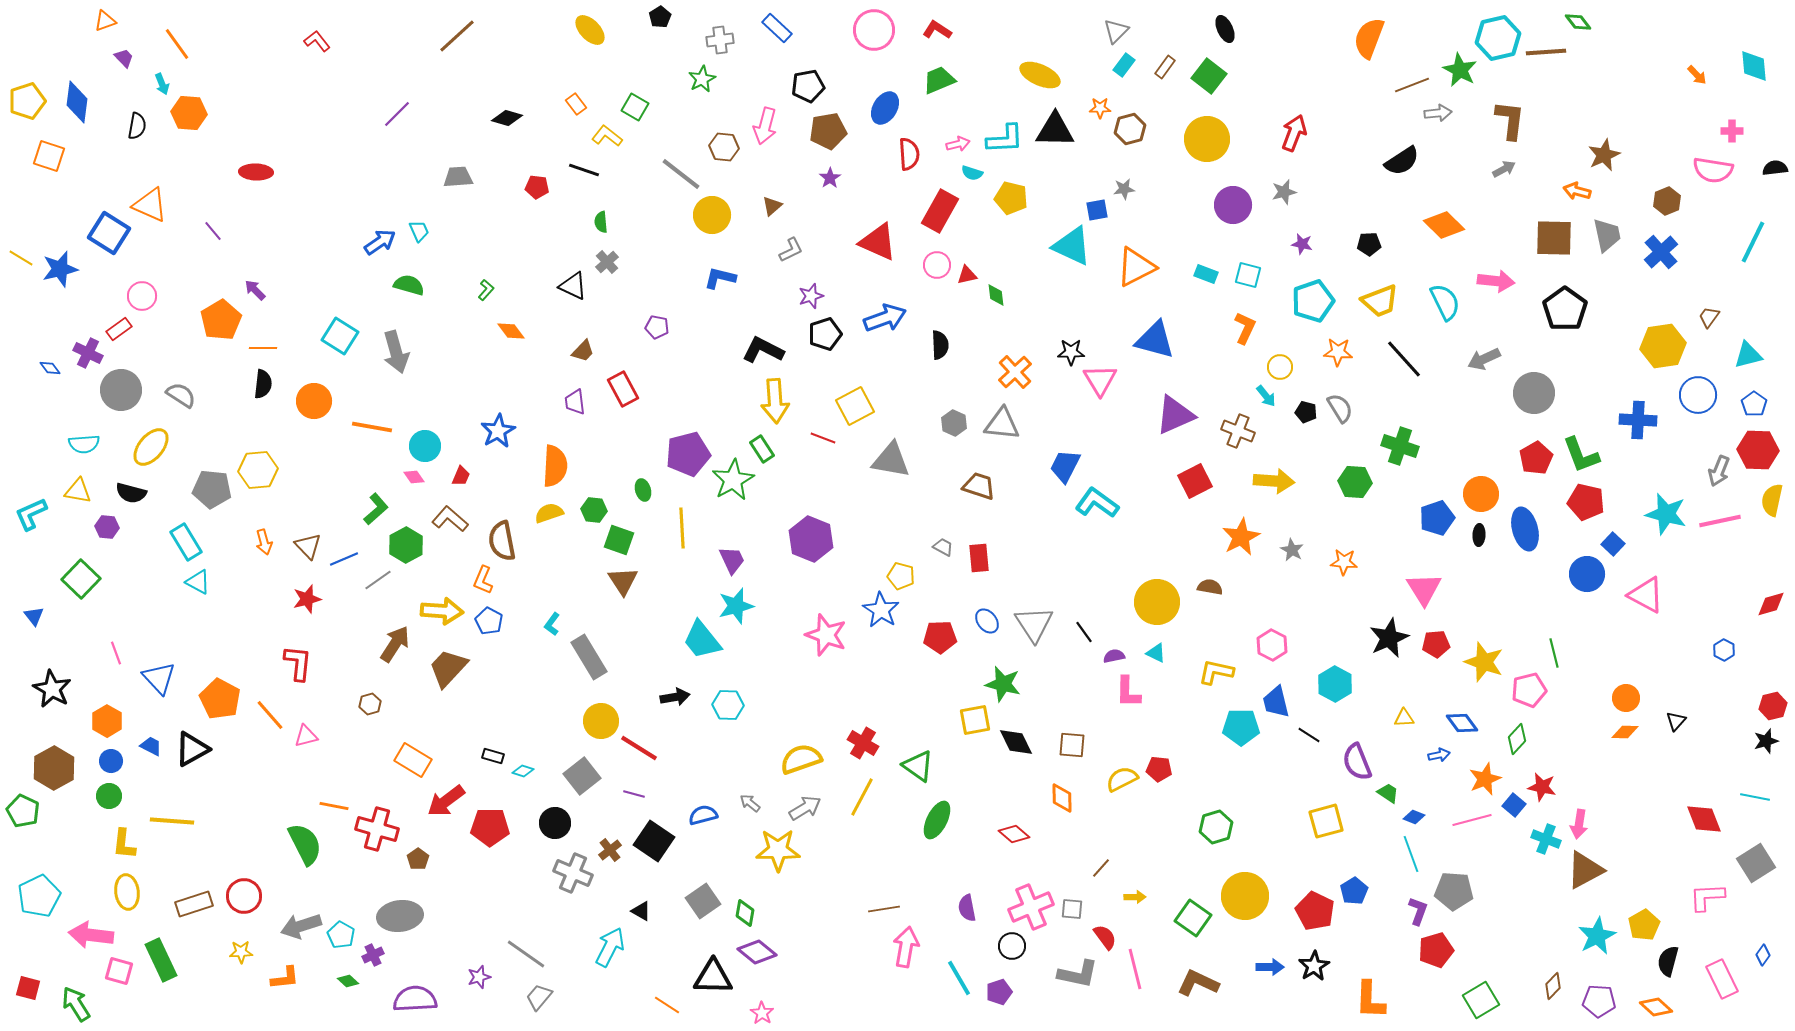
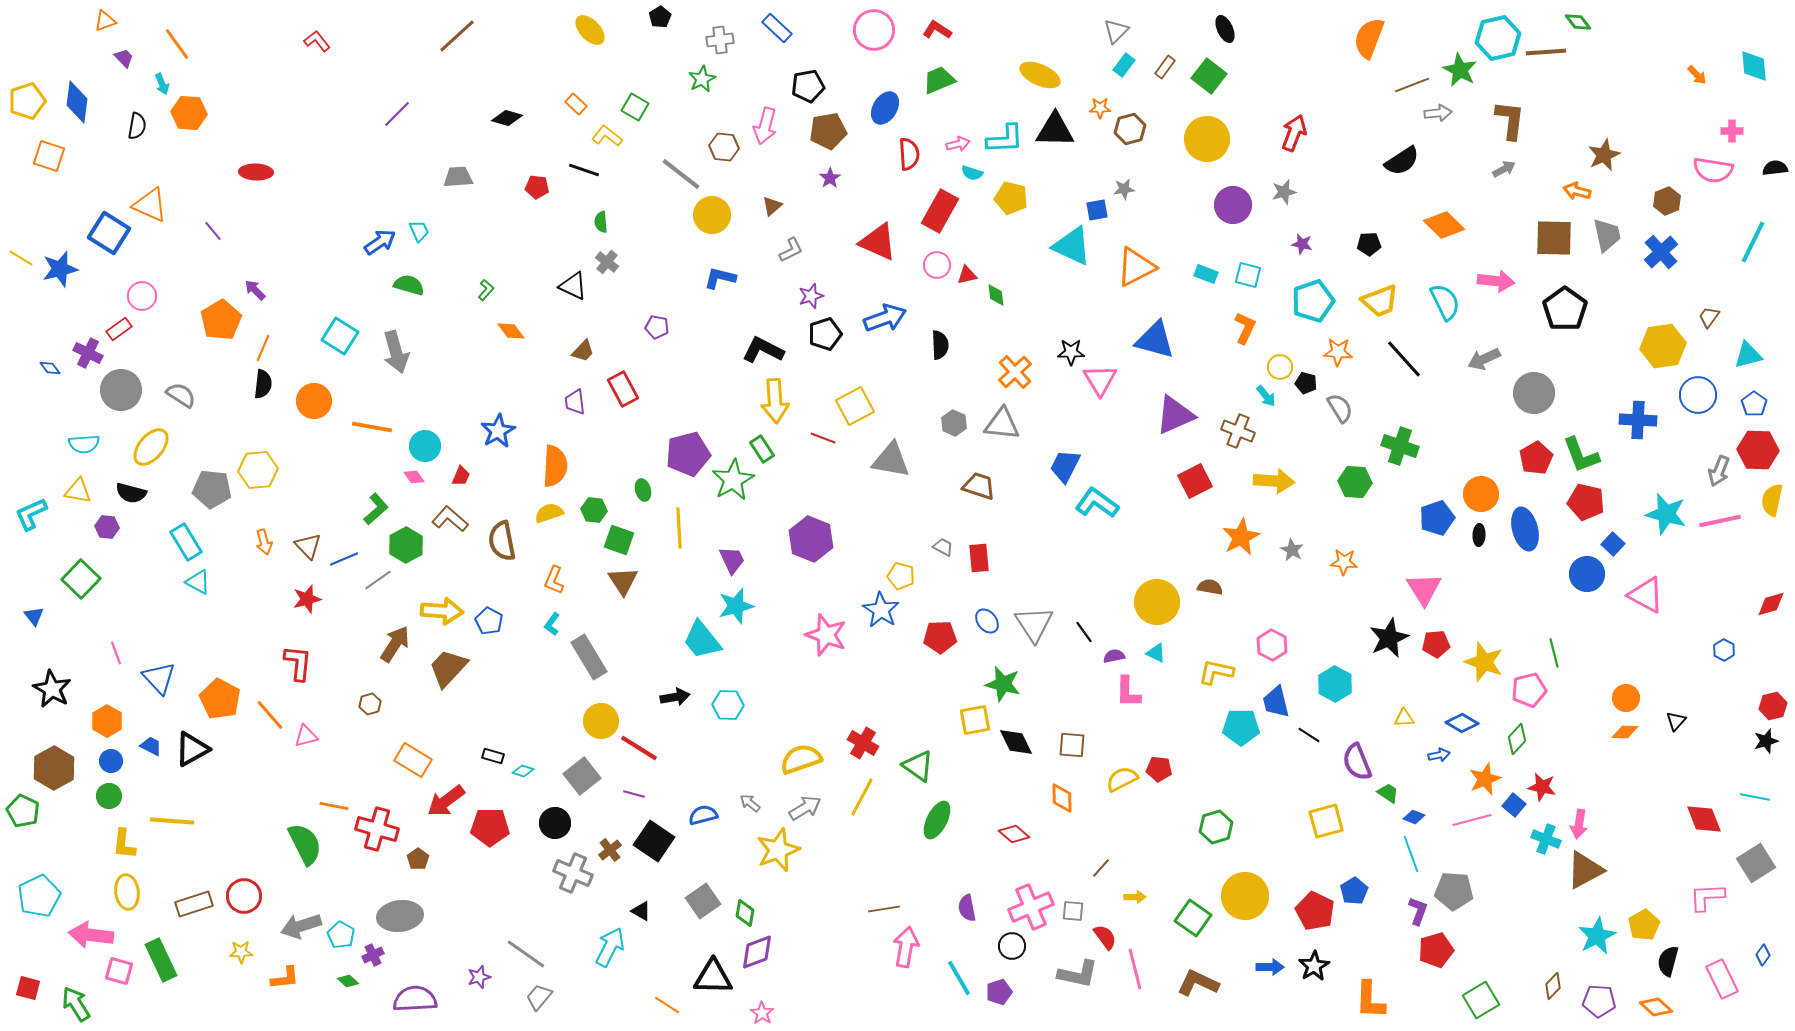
orange rectangle at (576, 104): rotated 10 degrees counterclockwise
gray cross at (607, 262): rotated 10 degrees counterclockwise
orange line at (263, 348): rotated 68 degrees counterclockwise
black pentagon at (1306, 412): moved 29 px up
yellow line at (682, 528): moved 3 px left
orange L-shape at (483, 580): moved 71 px right
blue diamond at (1462, 723): rotated 24 degrees counterclockwise
yellow star at (778, 850): rotated 21 degrees counterclockwise
gray square at (1072, 909): moved 1 px right, 2 px down
purple diamond at (757, 952): rotated 60 degrees counterclockwise
